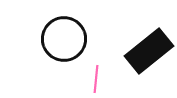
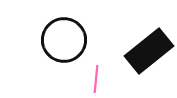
black circle: moved 1 px down
